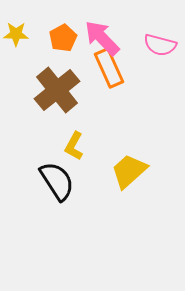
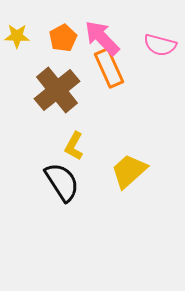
yellow star: moved 1 px right, 2 px down
black semicircle: moved 5 px right, 1 px down
